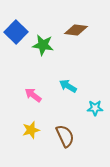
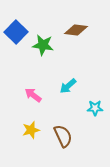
cyan arrow: rotated 72 degrees counterclockwise
brown semicircle: moved 2 px left
